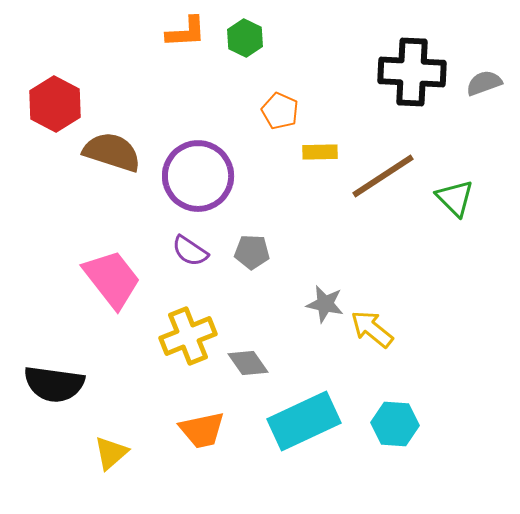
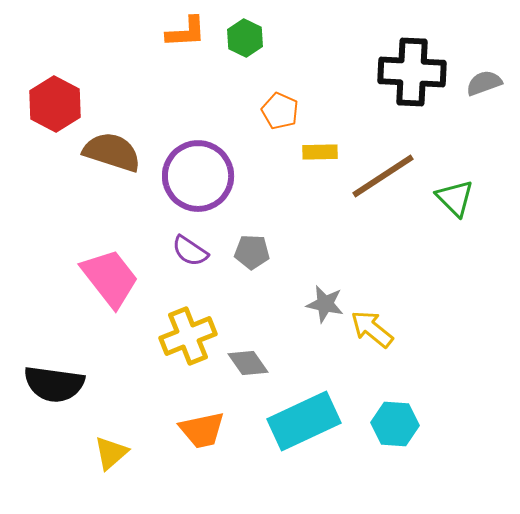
pink trapezoid: moved 2 px left, 1 px up
